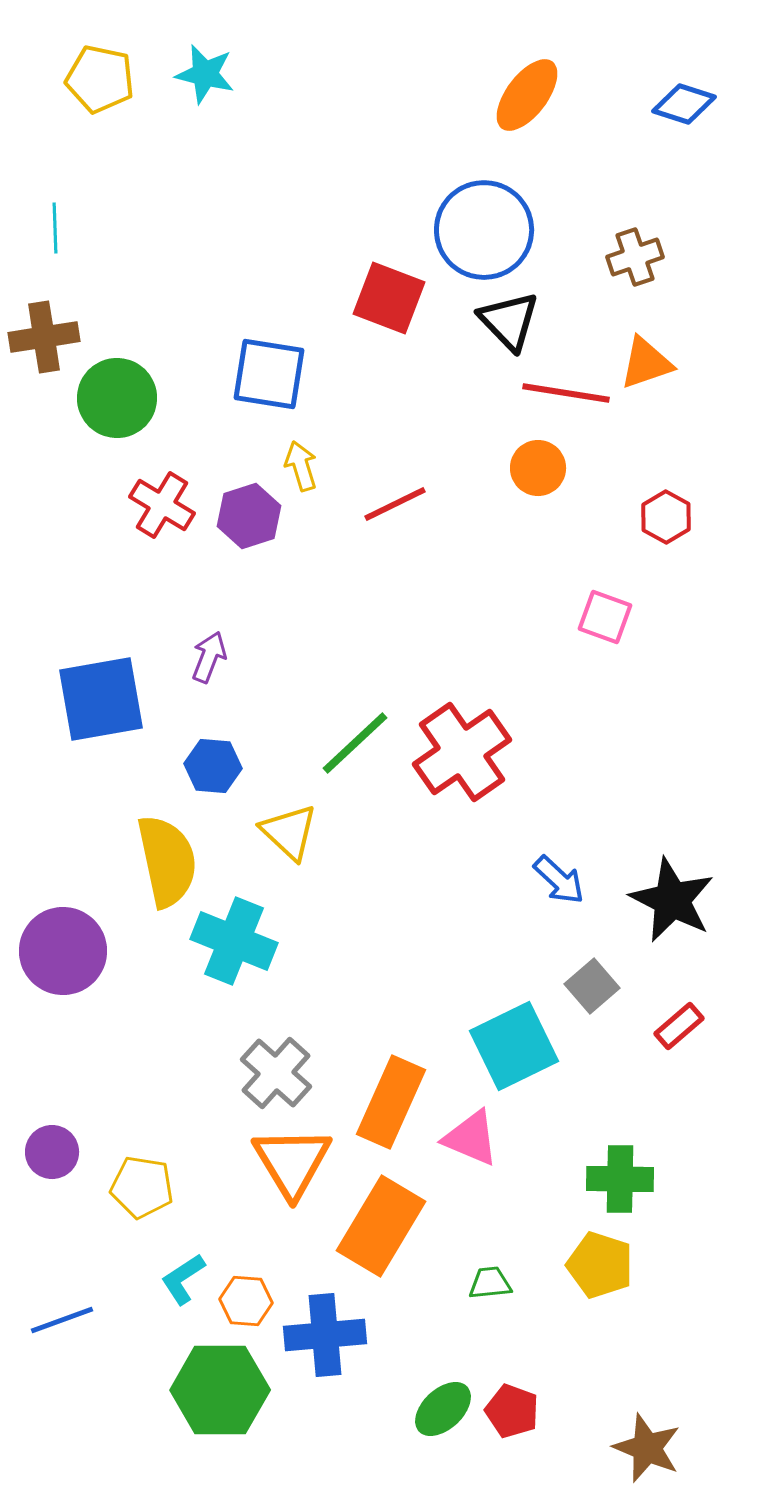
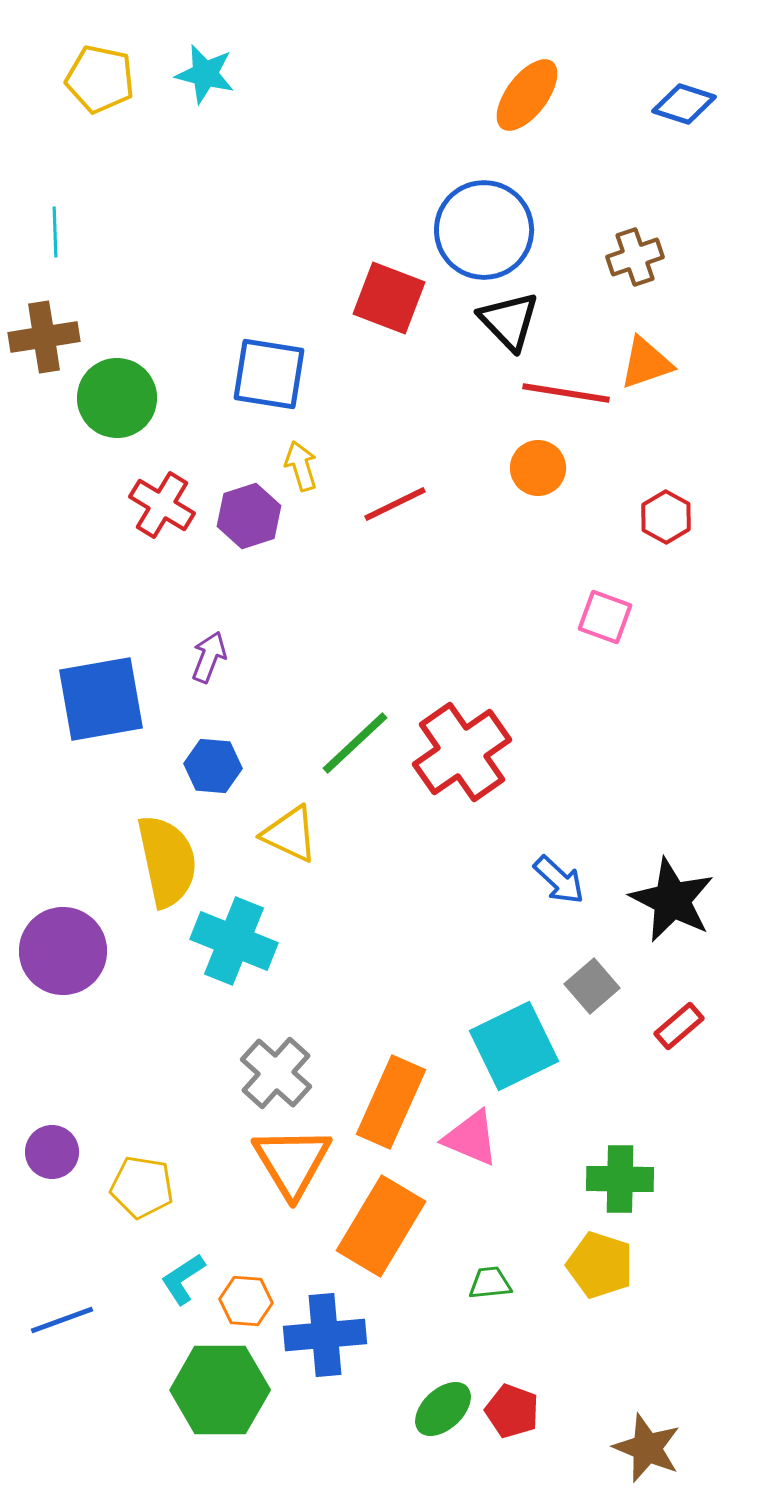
cyan line at (55, 228): moved 4 px down
yellow triangle at (289, 832): moved 1 px right, 2 px down; rotated 18 degrees counterclockwise
